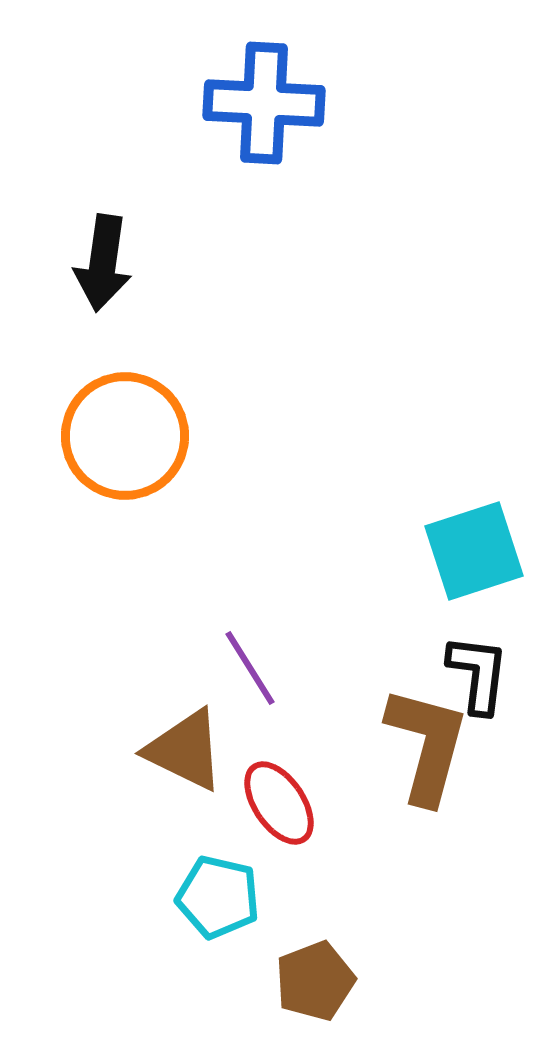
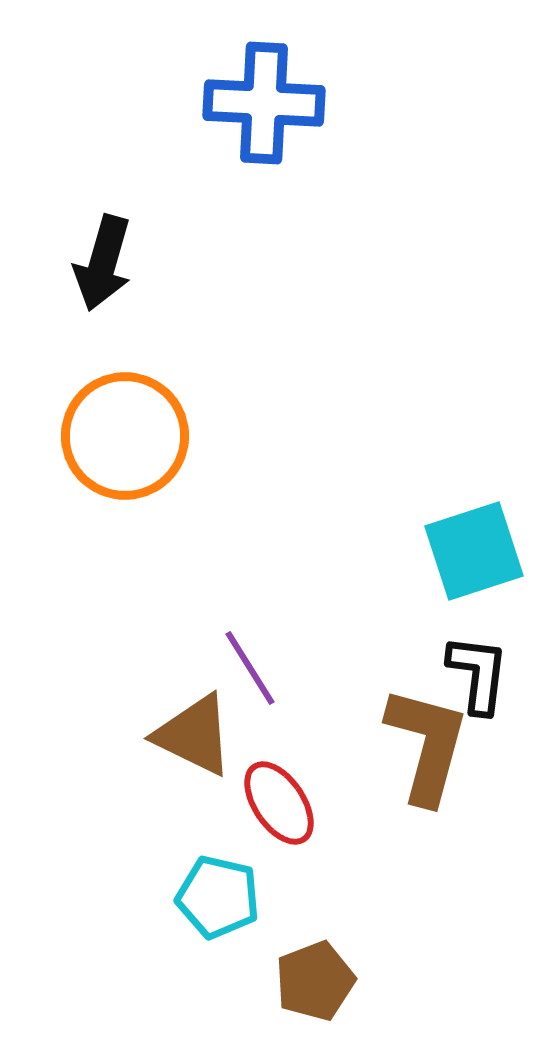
black arrow: rotated 8 degrees clockwise
brown triangle: moved 9 px right, 15 px up
